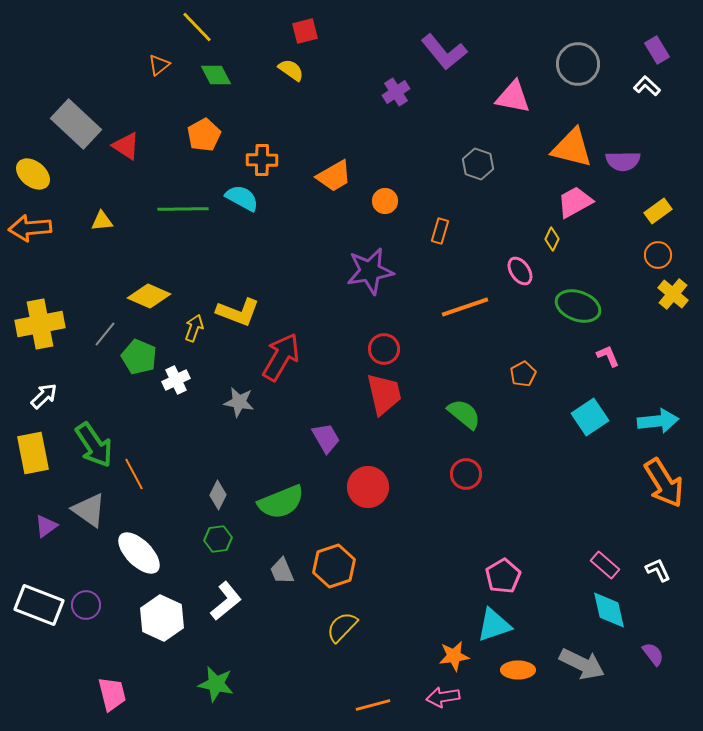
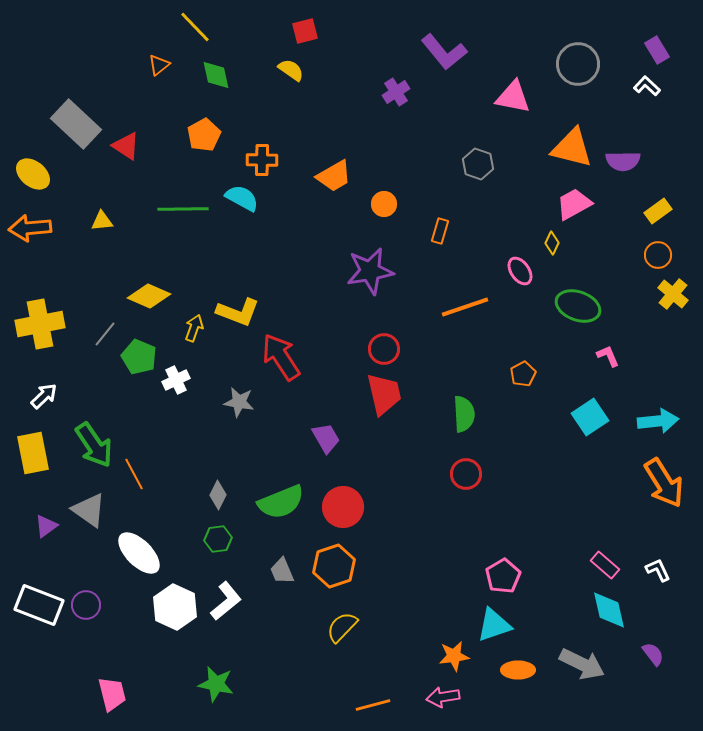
yellow line at (197, 27): moved 2 px left
green diamond at (216, 75): rotated 16 degrees clockwise
orange circle at (385, 201): moved 1 px left, 3 px down
pink trapezoid at (575, 202): moved 1 px left, 2 px down
yellow diamond at (552, 239): moved 4 px down
red arrow at (281, 357): rotated 63 degrees counterclockwise
green semicircle at (464, 414): rotated 48 degrees clockwise
red circle at (368, 487): moved 25 px left, 20 px down
white hexagon at (162, 618): moved 13 px right, 11 px up
